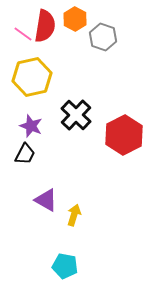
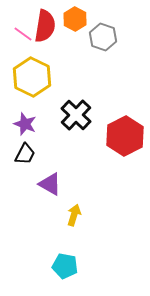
yellow hexagon: rotated 21 degrees counterclockwise
purple star: moved 6 px left, 2 px up
red hexagon: moved 1 px right, 1 px down
purple triangle: moved 4 px right, 16 px up
